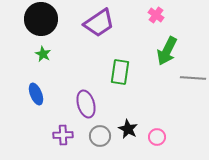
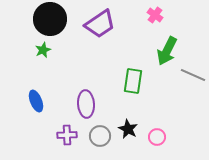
pink cross: moved 1 px left
black circle: moved 9 px right
purple trapezoid: moved 1 px right, 1 px down
green star: moved 4 px up; rotated 21 degrees clockwise
green rectangle: moved 13 px right, 9 px down
gray line: moved 3 px up; rotated 20 degrees clockwise
blue ellipse: moved 7 px down
purple ellipse: rotated 12 degrees clockwise
purple cross: moved 4 px right
